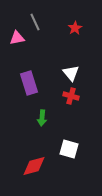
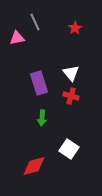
purple rectangle: moved 10 px right
white square: rotated 18 degrees clockwise
